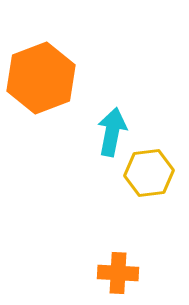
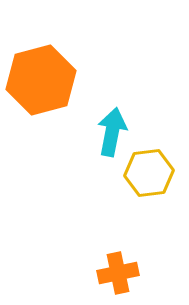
orange hexagon: moved 2 px down; rotated 6 degrees clockwise
orange cross: rotated 15 degrees counterclockwise
